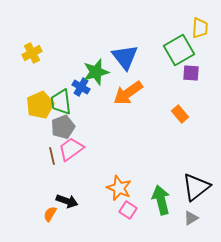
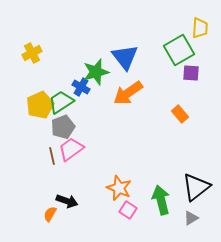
green trapezoid: rotated 64 degrees clockwise
